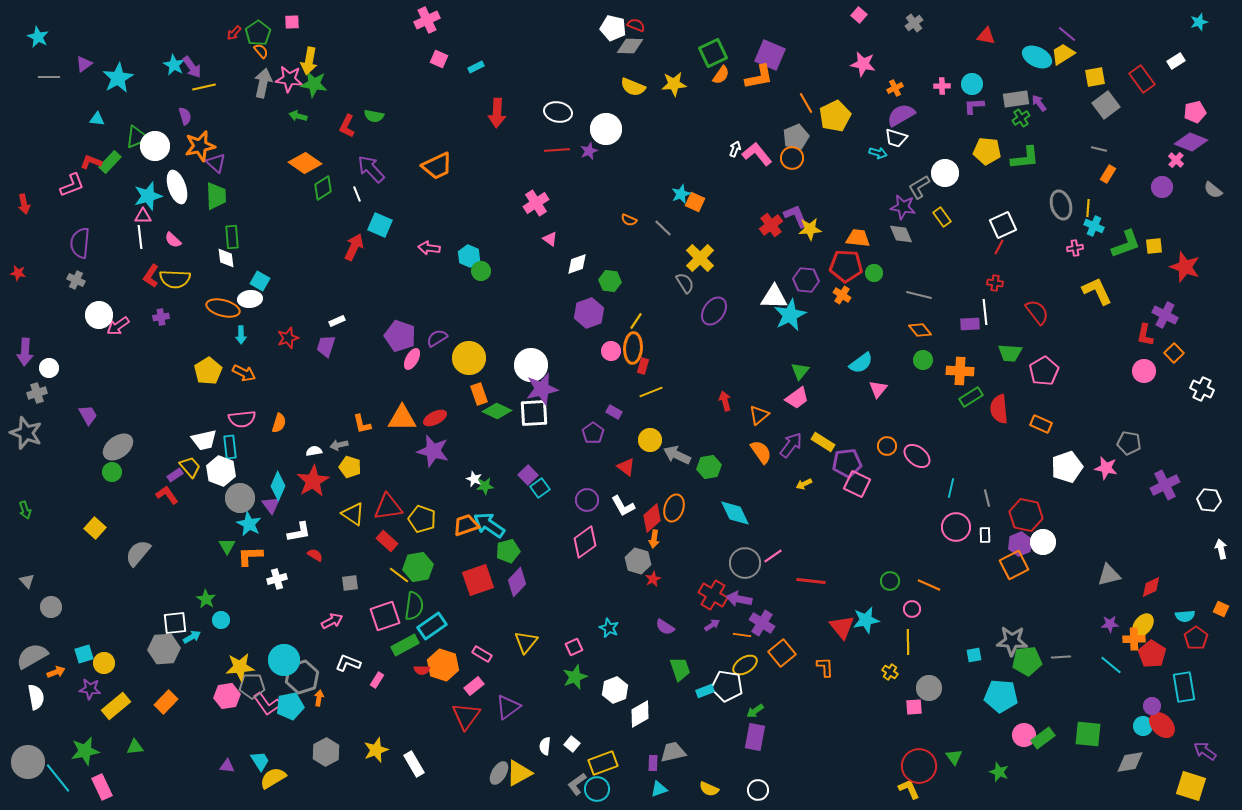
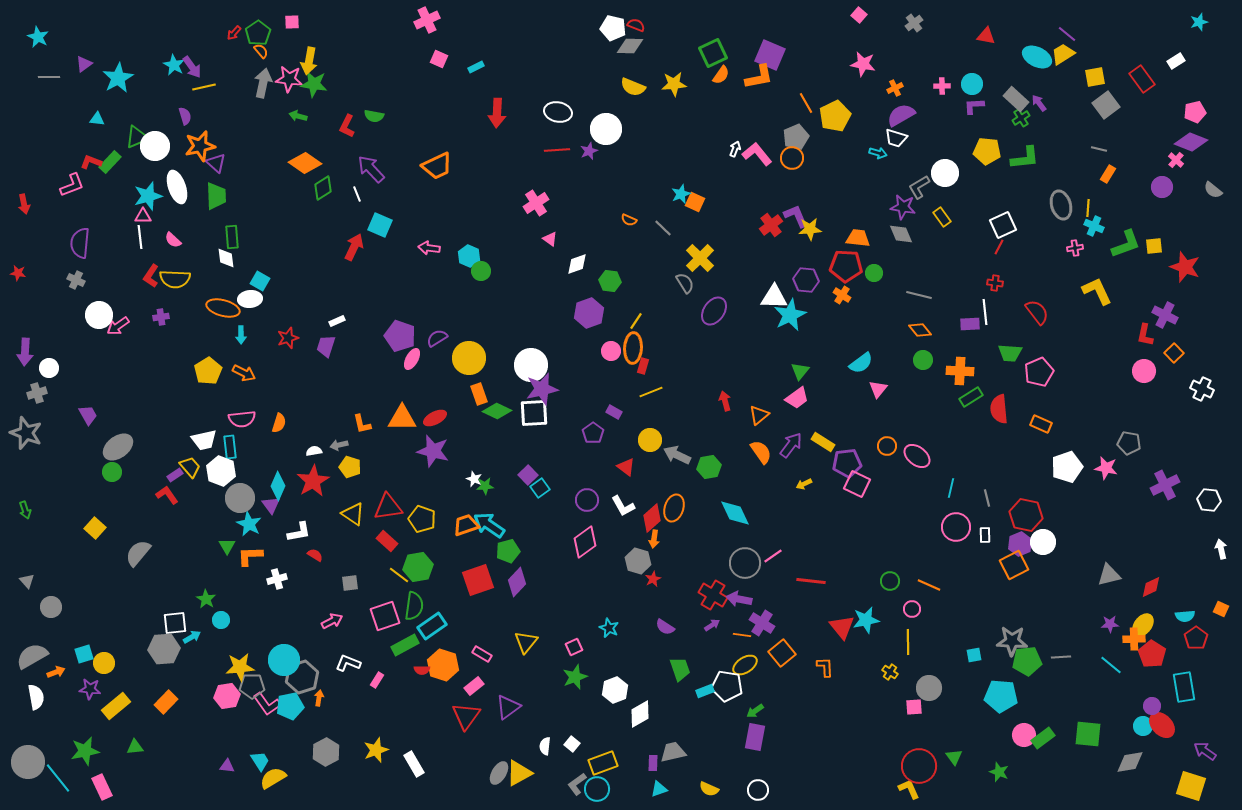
gray rectangle at (1016, 99): rotated 50 degrees clockwise
pink pentagon at (1044, 371): moved 5 px left, 1 px down; rotated 8 degrees clockwise
